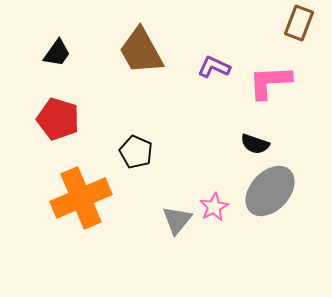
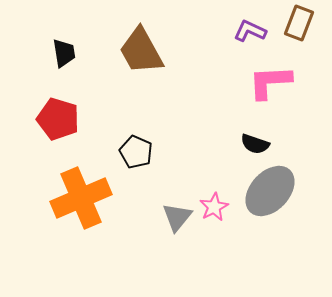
black trapezoid: moved 7 px right; rotated 44 degrees counterclockwise
purple L-shape: moved 36 px right, 36 px up
gray triangle: moved 3 px up
